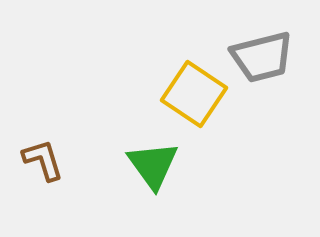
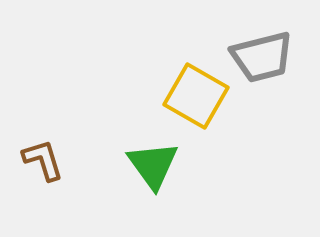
yellow square: moved 2 px right, 2 px down; rotated 4 degrees counterclockwise
